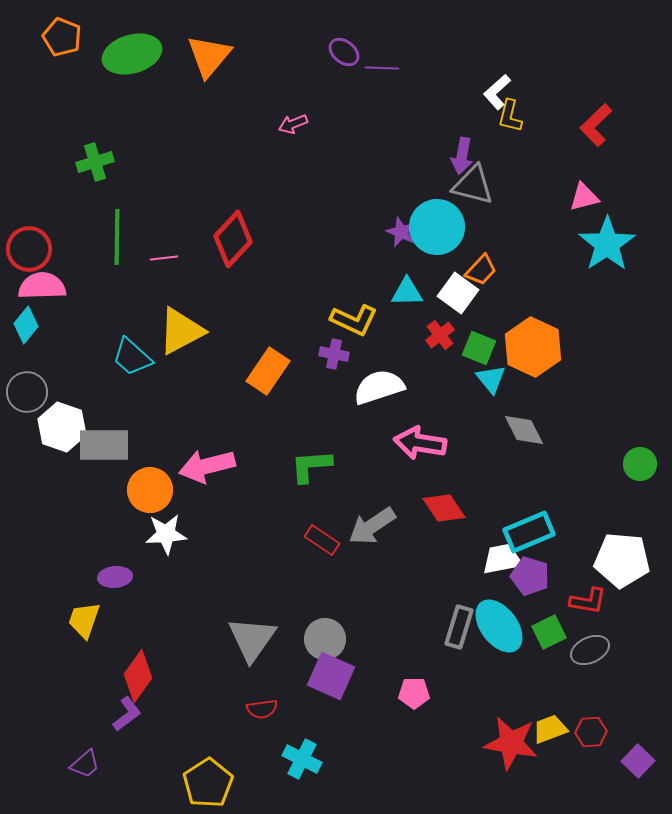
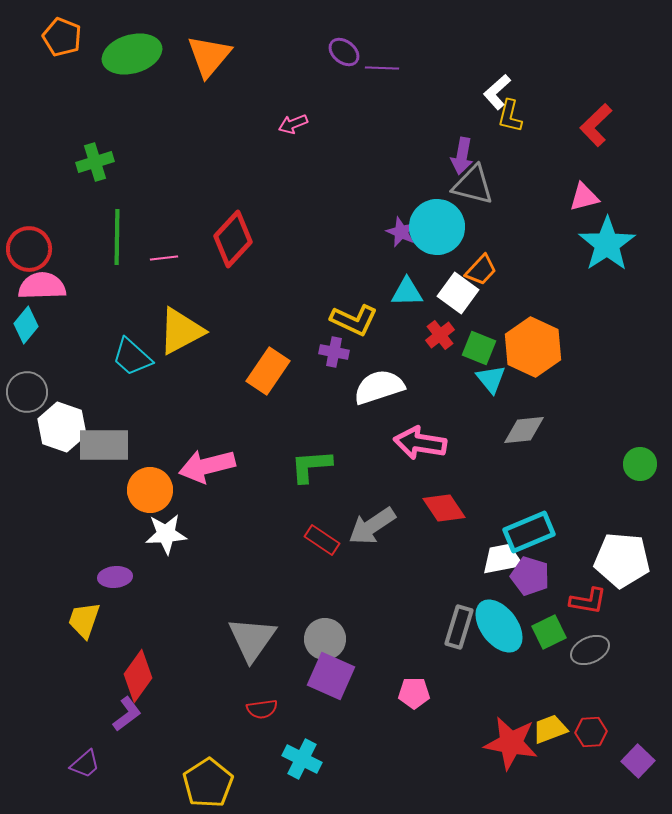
purple cross at (334, 354): moved 2 px up
gray diamond at (524, 430): rotated 69 degrees counterclockwise
